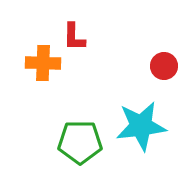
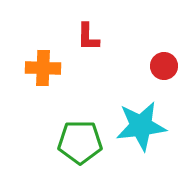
red L-shape: moved 14 px right
orange cross: moved 5 px down
